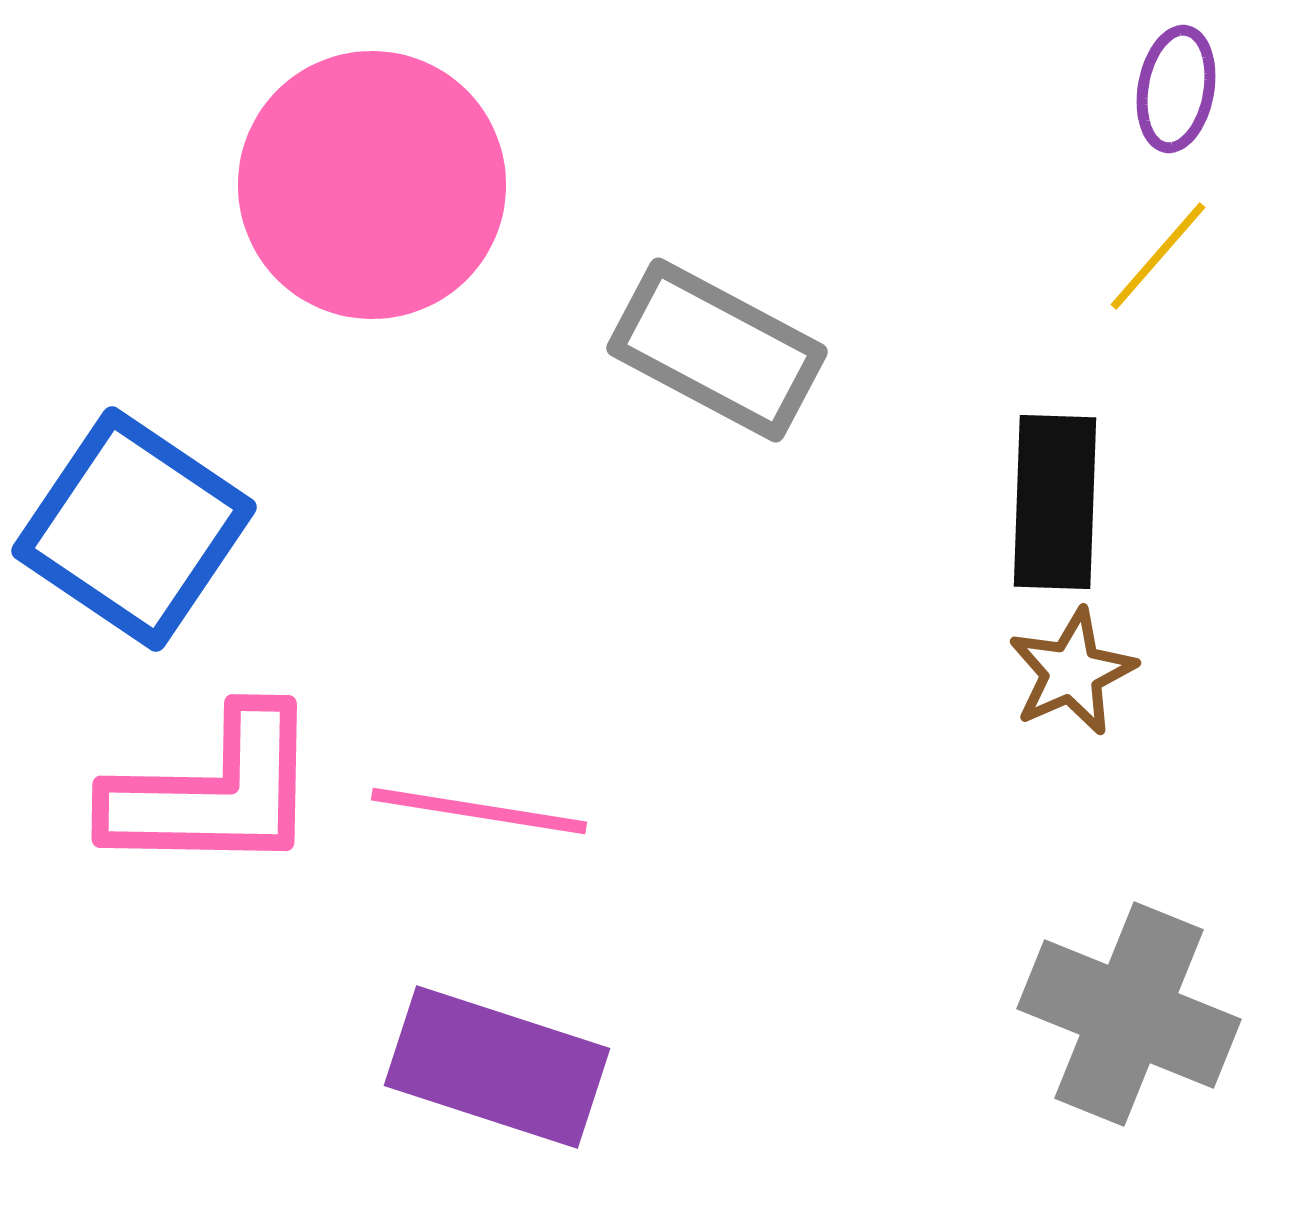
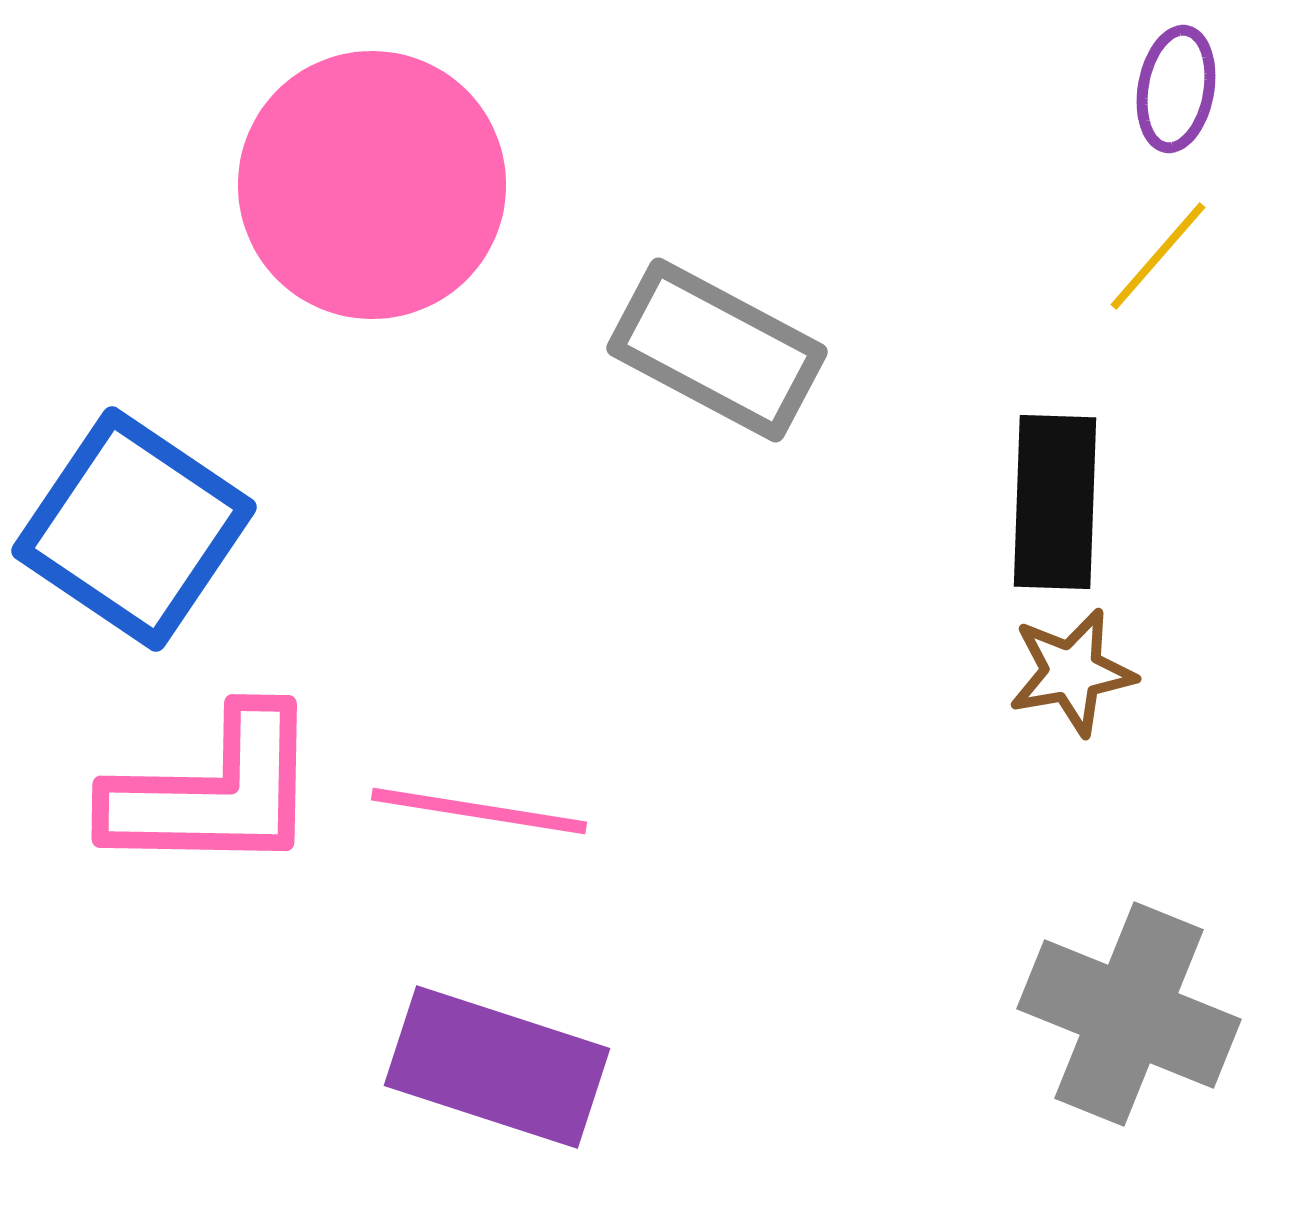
brown star: rotated 14 degrees clockwise
